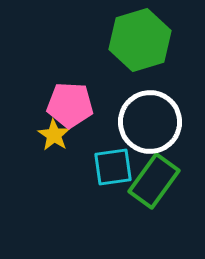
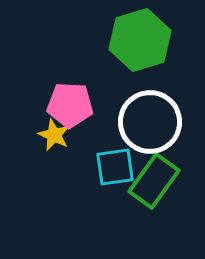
yellow star: rotated 8 degrees counterclockwise
cyan square: moved 2 px right
